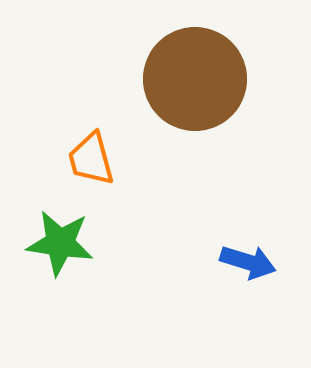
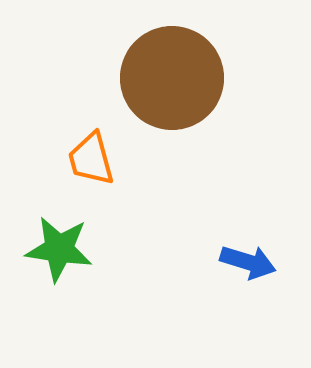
brown circle: moved 23 px left, 1 px up
green star: moved 1 px left, 6 px down
